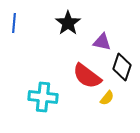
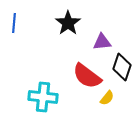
purple triangle: rotated 18 degrees counterclockwise
